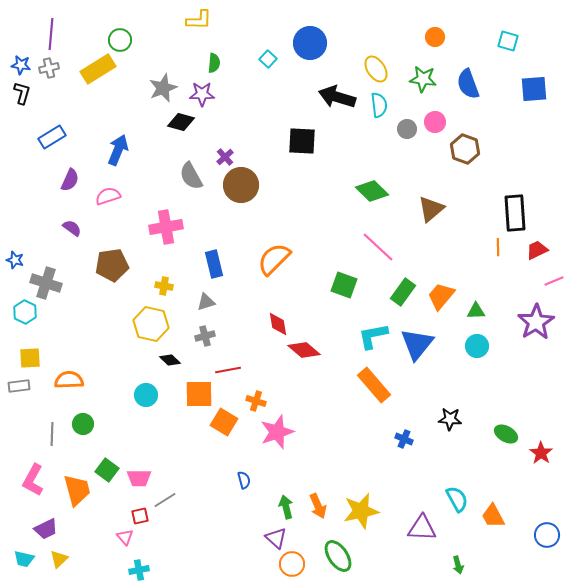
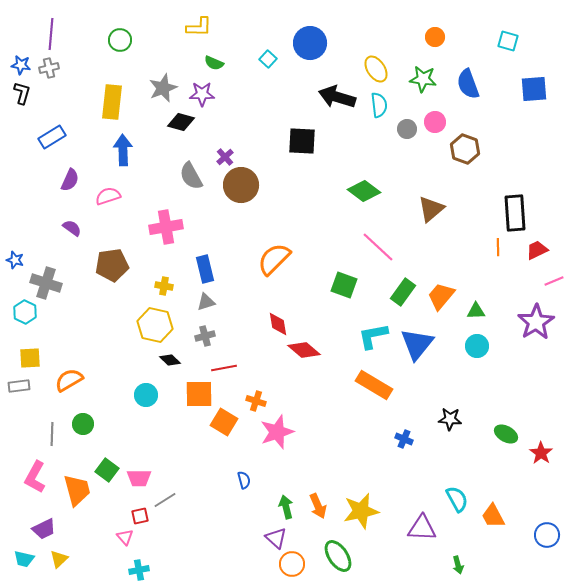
yellow L-shape at (199, 20): moved 7 px down
green semicircle at (214, 63): rotated 108 degrees clockwise
yellow rectangle at (98, 69): moved 14 px right, 33 px down; rotated 52 degrees counterclockwise
blue arrow at (118, 150): moved 5 px right; rotated 24 degrees counterclockwise
green diamond at (372, 191): moved 8 px left; rotated 8 degrees counterclockwise
blue rectangle at (214, 264): moved 9 px left, 5 px down
yellow hexagon at (151, 324): moved 4 px right, 1 px down
red line at (228, 370): moved 4 px left, 2 px up
orange semicircle at (69, 380): rotated 28 degrees counterclockwise
orange rectangle at (374, 385): rotated 18 degrees counterclockwise
pink L-shape at (33, 480): moved 2 px right, 3 px up
purple trapezoid at (46, 529): moved 2 px left
